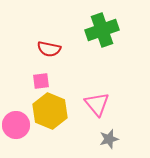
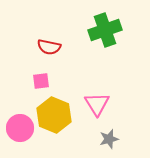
green cross: moved 3 px right
red semicircle: moved 2 px up
pink triangle: rotated 8 degrees clockwise
yellow hexagon: moved 4 px right, 4 px down
pink circle: moved 4 px right, 3 px down
